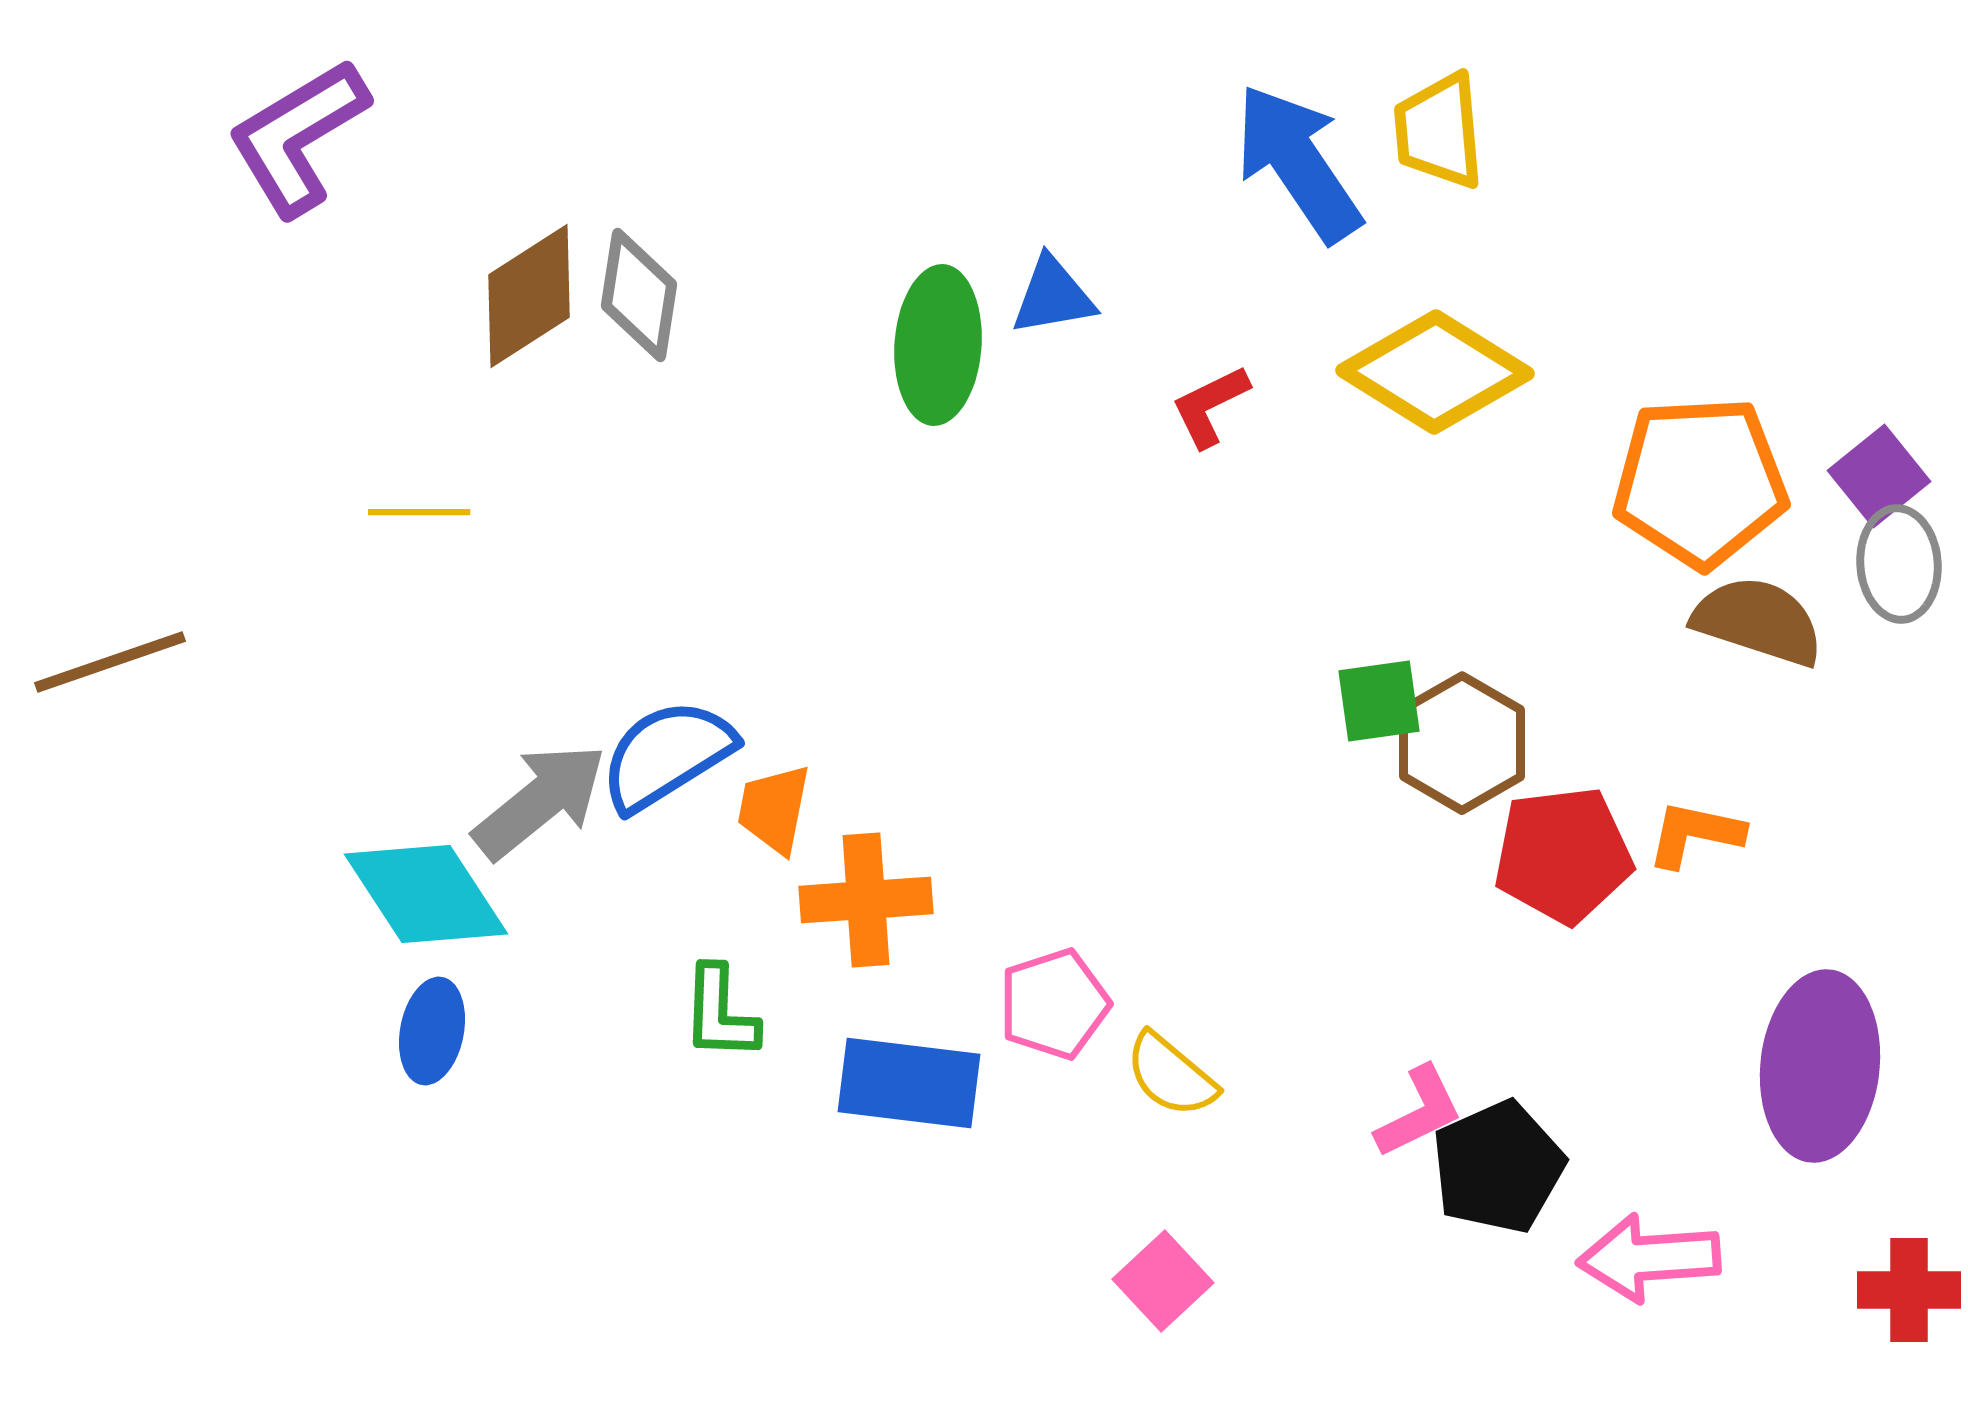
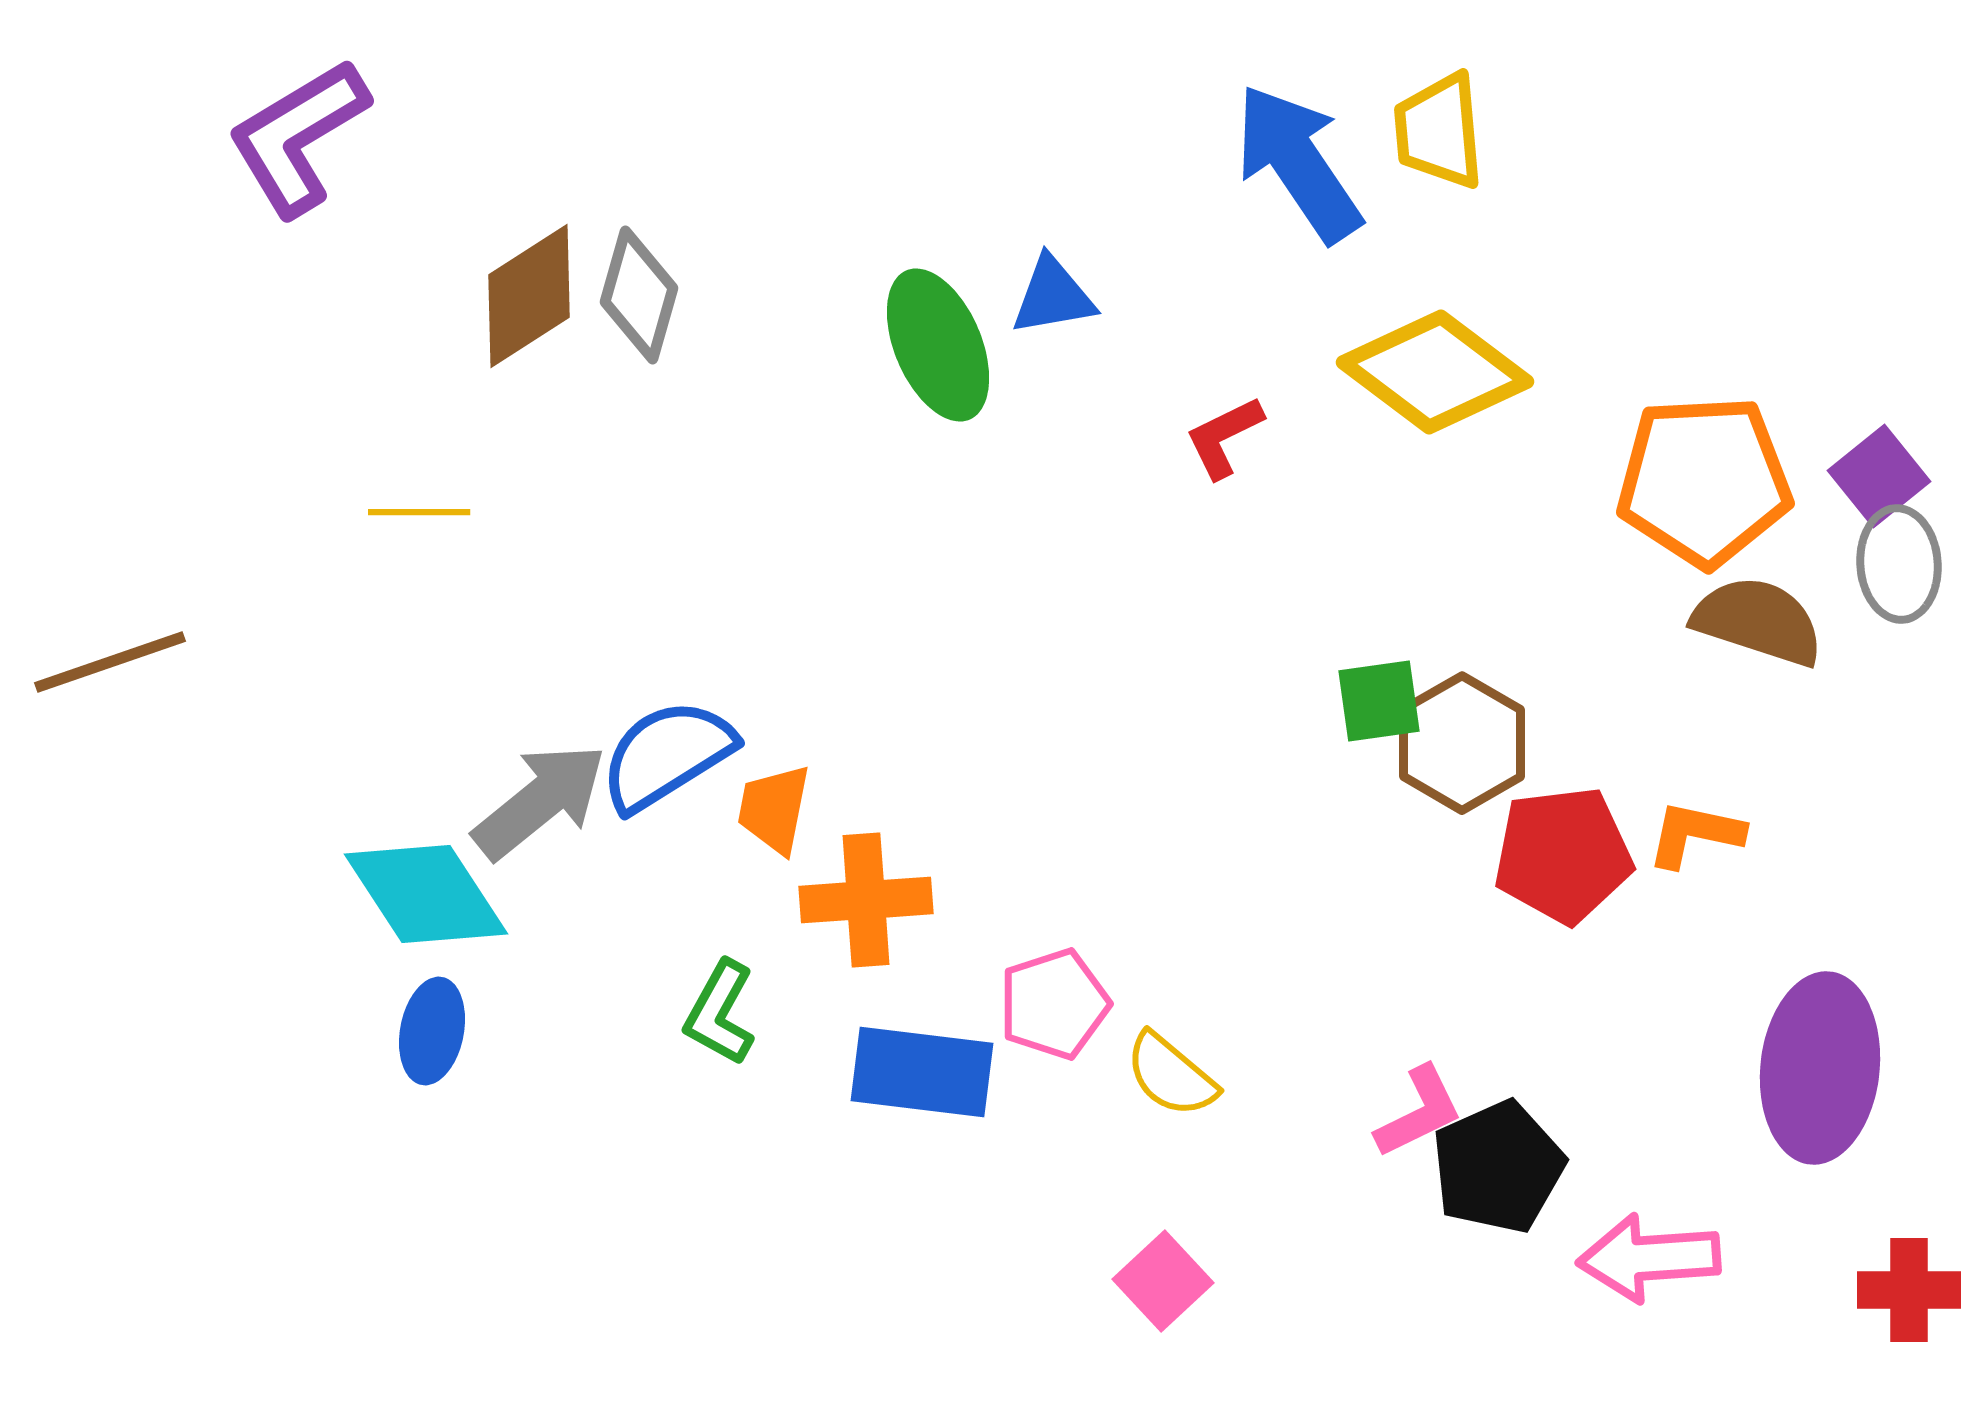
gray diamond: rotated 7 degrees clockwise
green ellipse: rotated 27 degrees counterclockwise
yellow diamond: rotated 5 degrees clockwise
red L-shape: moved 14 px right, 31 px down
orange pentagon: moved 4 px right, 1 px up
green L-shape: rotated 27 degrees clockwise
purple ellipse: moved 2 px down
blue rectangle: moved 13 px right, 11 px up
